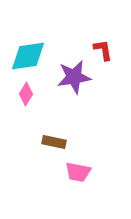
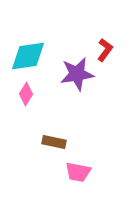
red L-shape: moved 2 px right; rotated 45 degrees clockwise
purple star: moved 3 px right, 3 px up
